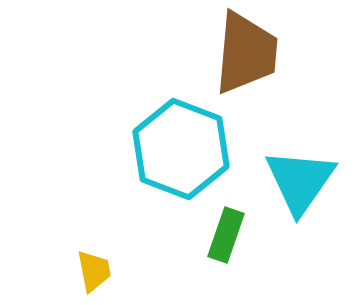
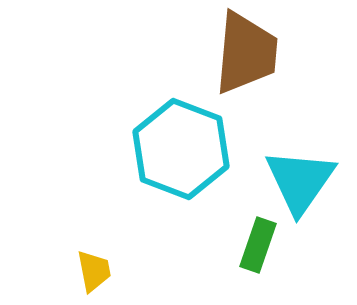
green rectangle: moved 32 px right, 10 px down
